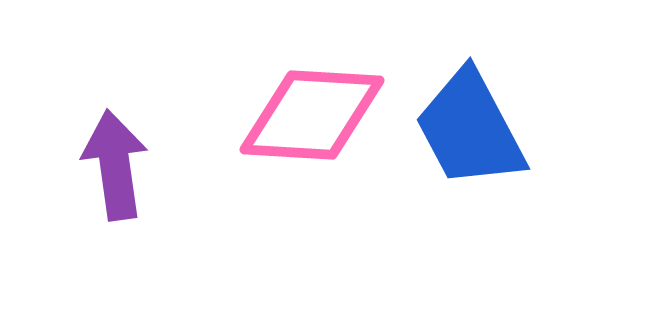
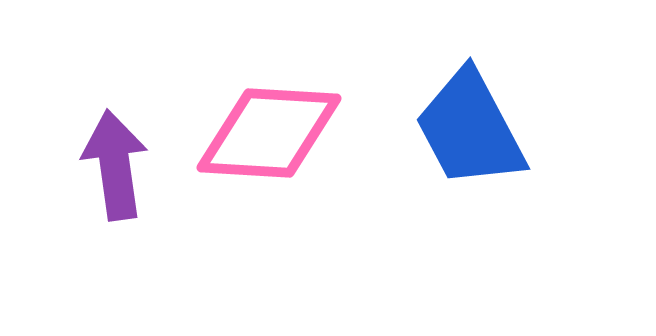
pink diamond: moved 43 px left, 18 px down
